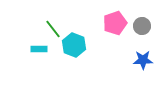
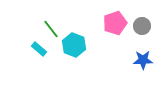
green line: moved 2 px left
cyan rectangle: rotated 42 degrees clockwise
